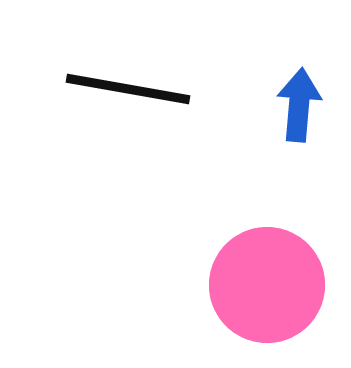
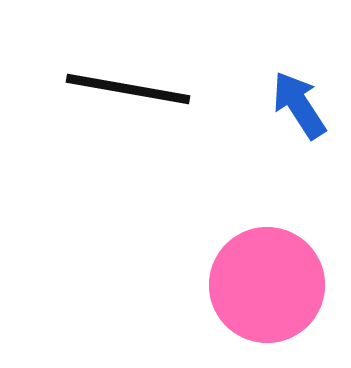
blue arrow: rotated 38 degrees counterclockwise
